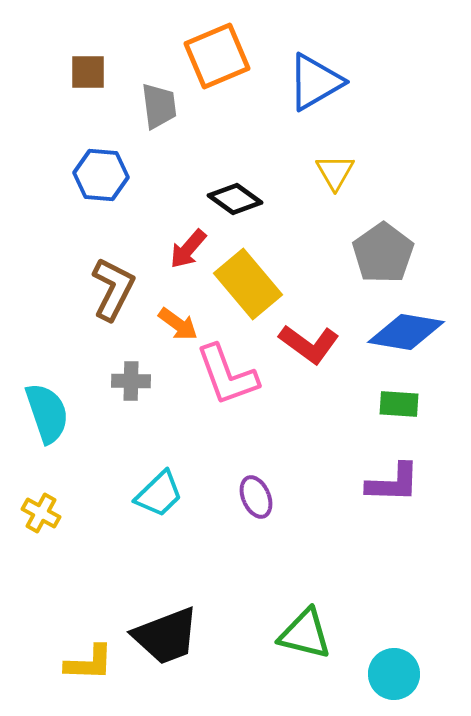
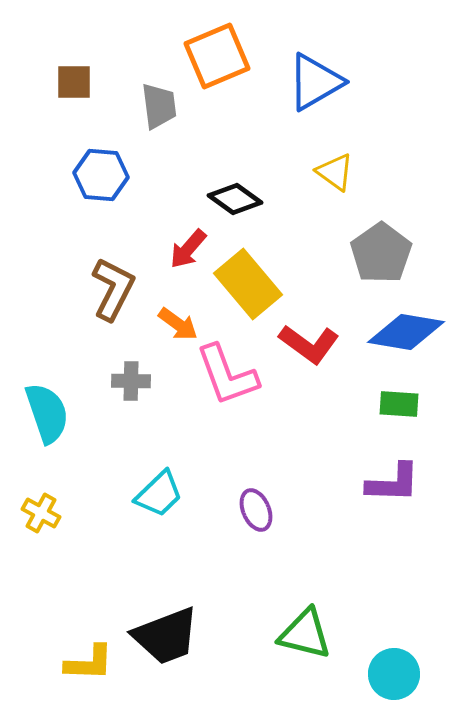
brown square: moved 14 px left, 10 px down
yellow triangle: rotated 24 degrees counterclockwise
gray pentagon: moved 2 px left
purple ellipse: moved 13 px down
